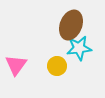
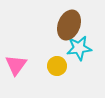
brown ellipse: moved 2 px left
